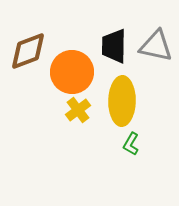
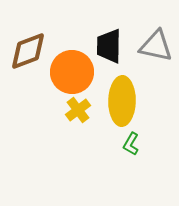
black trapezoid: moved 5 px left
